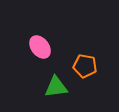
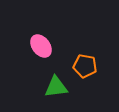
pink ellipse: moved 1 px right, 1 px up
